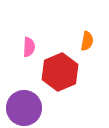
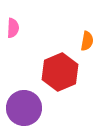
pink semicircle: moved 16 px left, 19 px up
